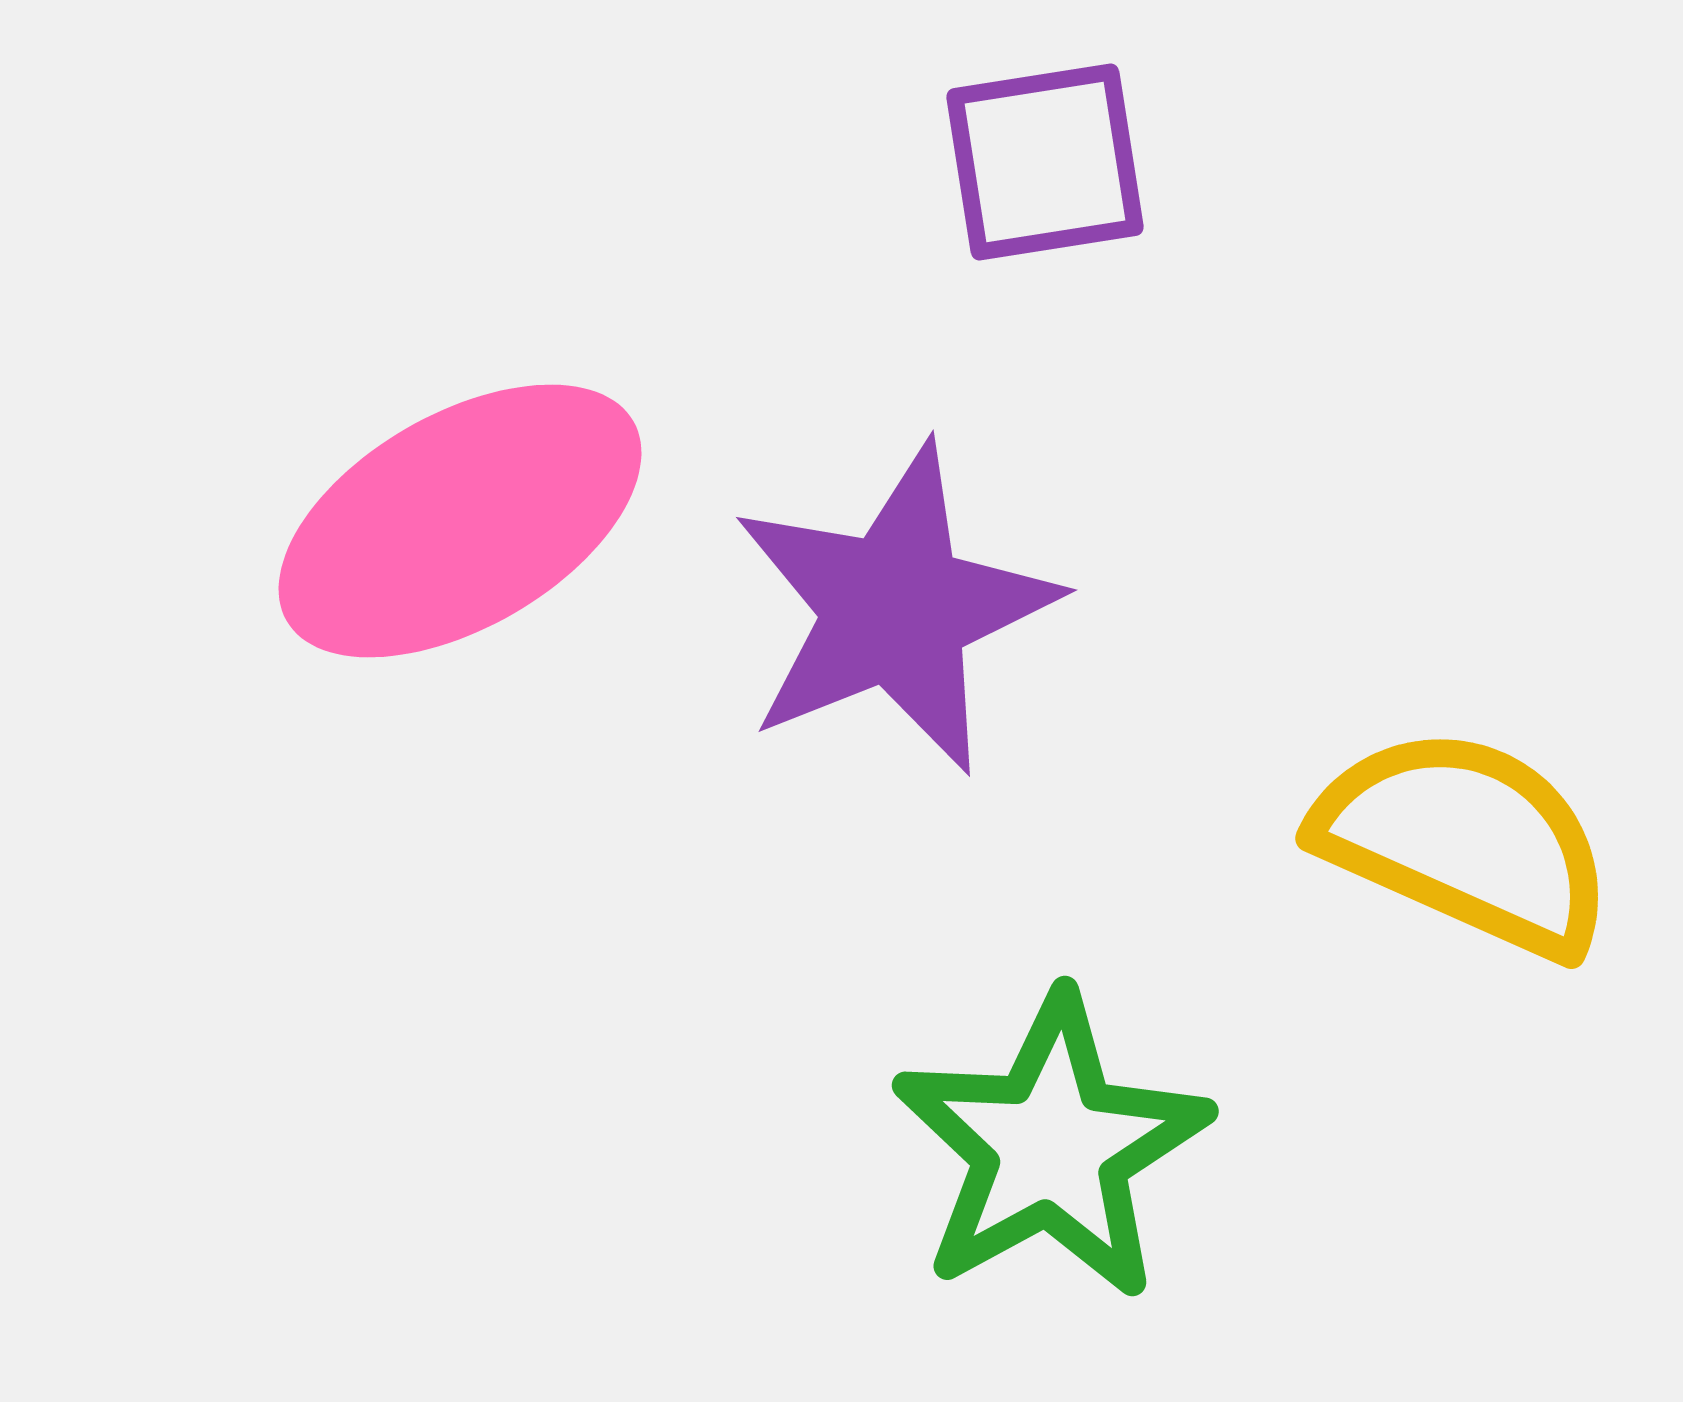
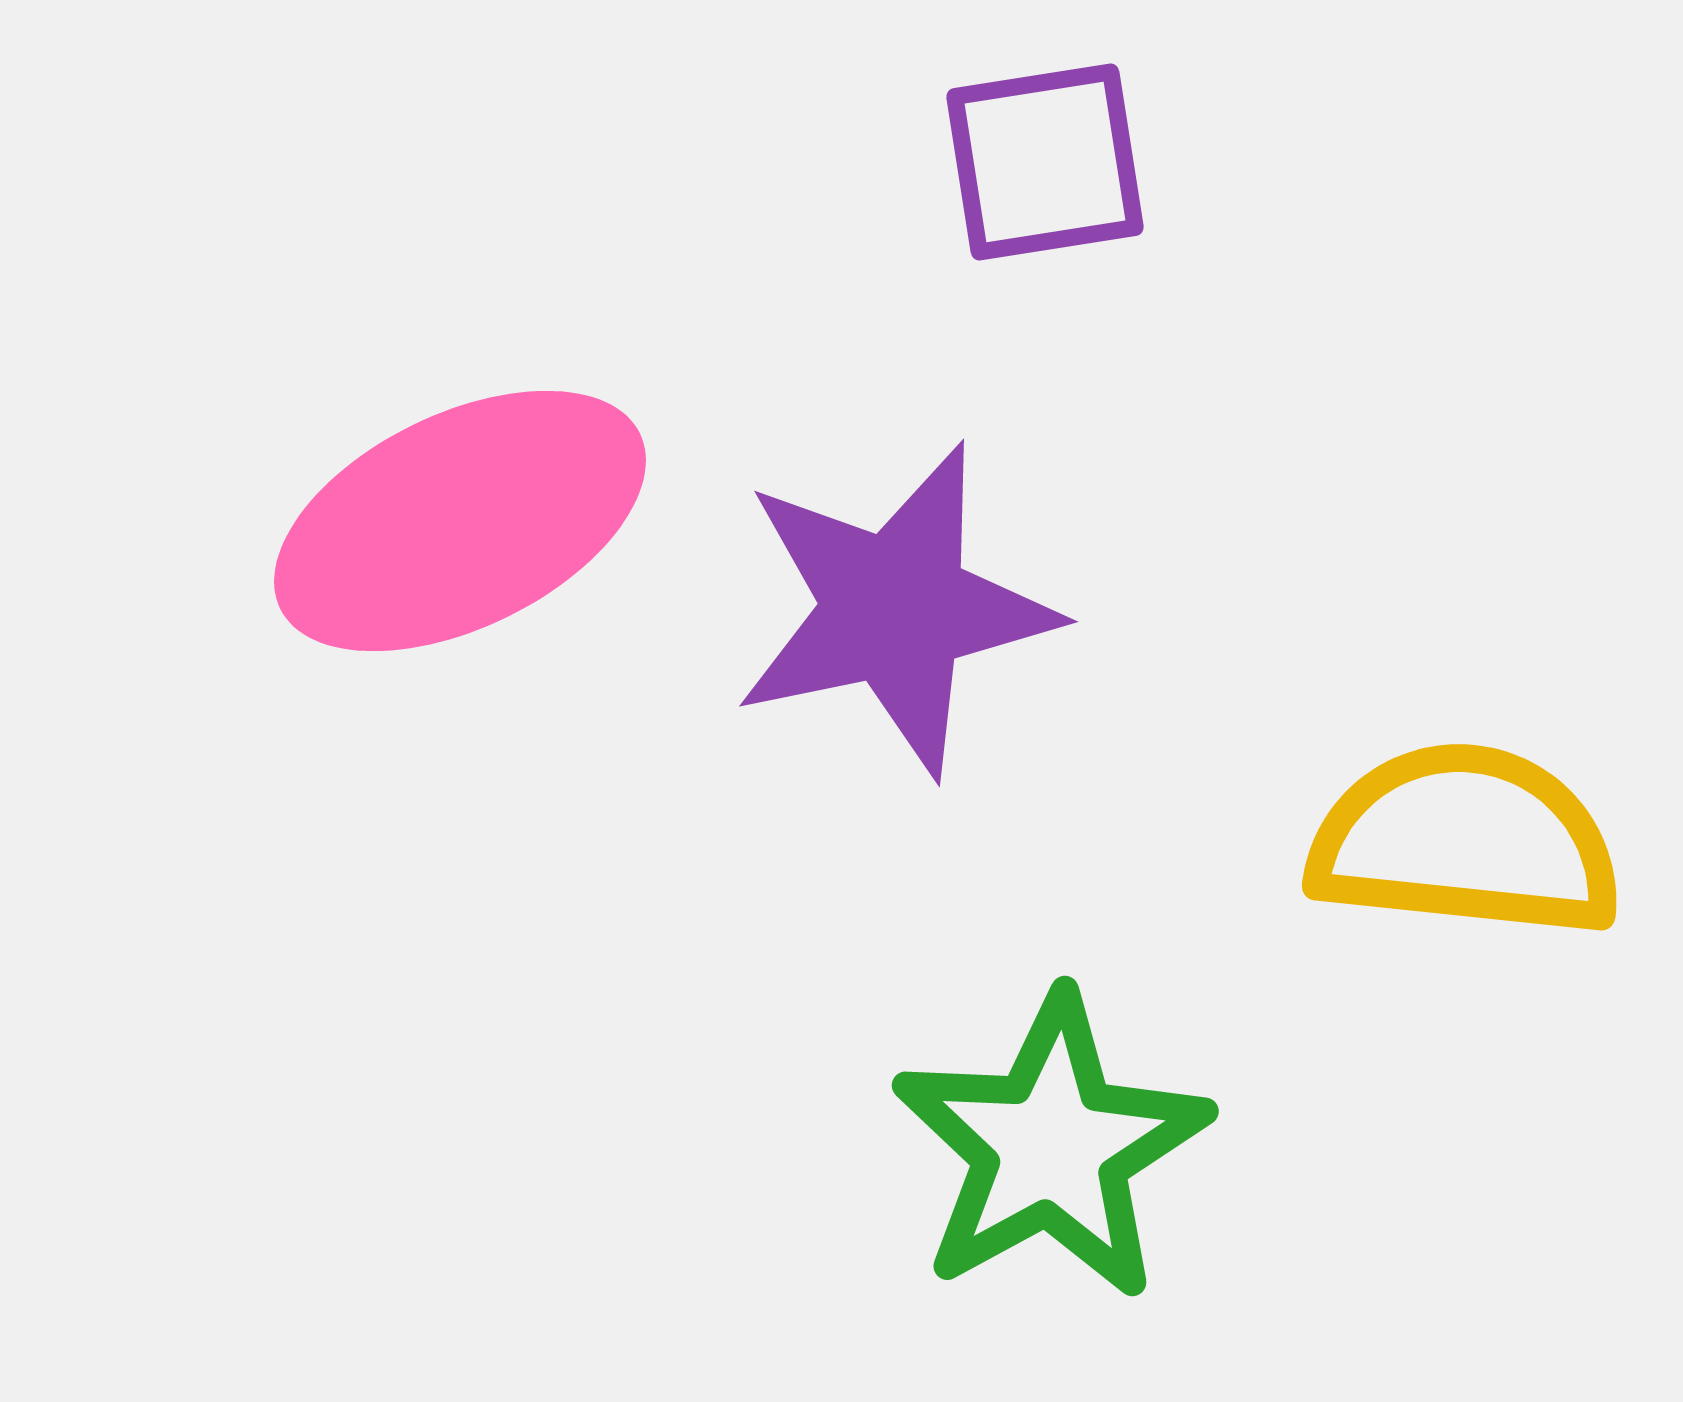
pink ellipse: rotated 4 degrees clockwise
purple star: rotated 10 degrees clockwise
yellow semicircle: rotated 18 degrees counterclockwise
